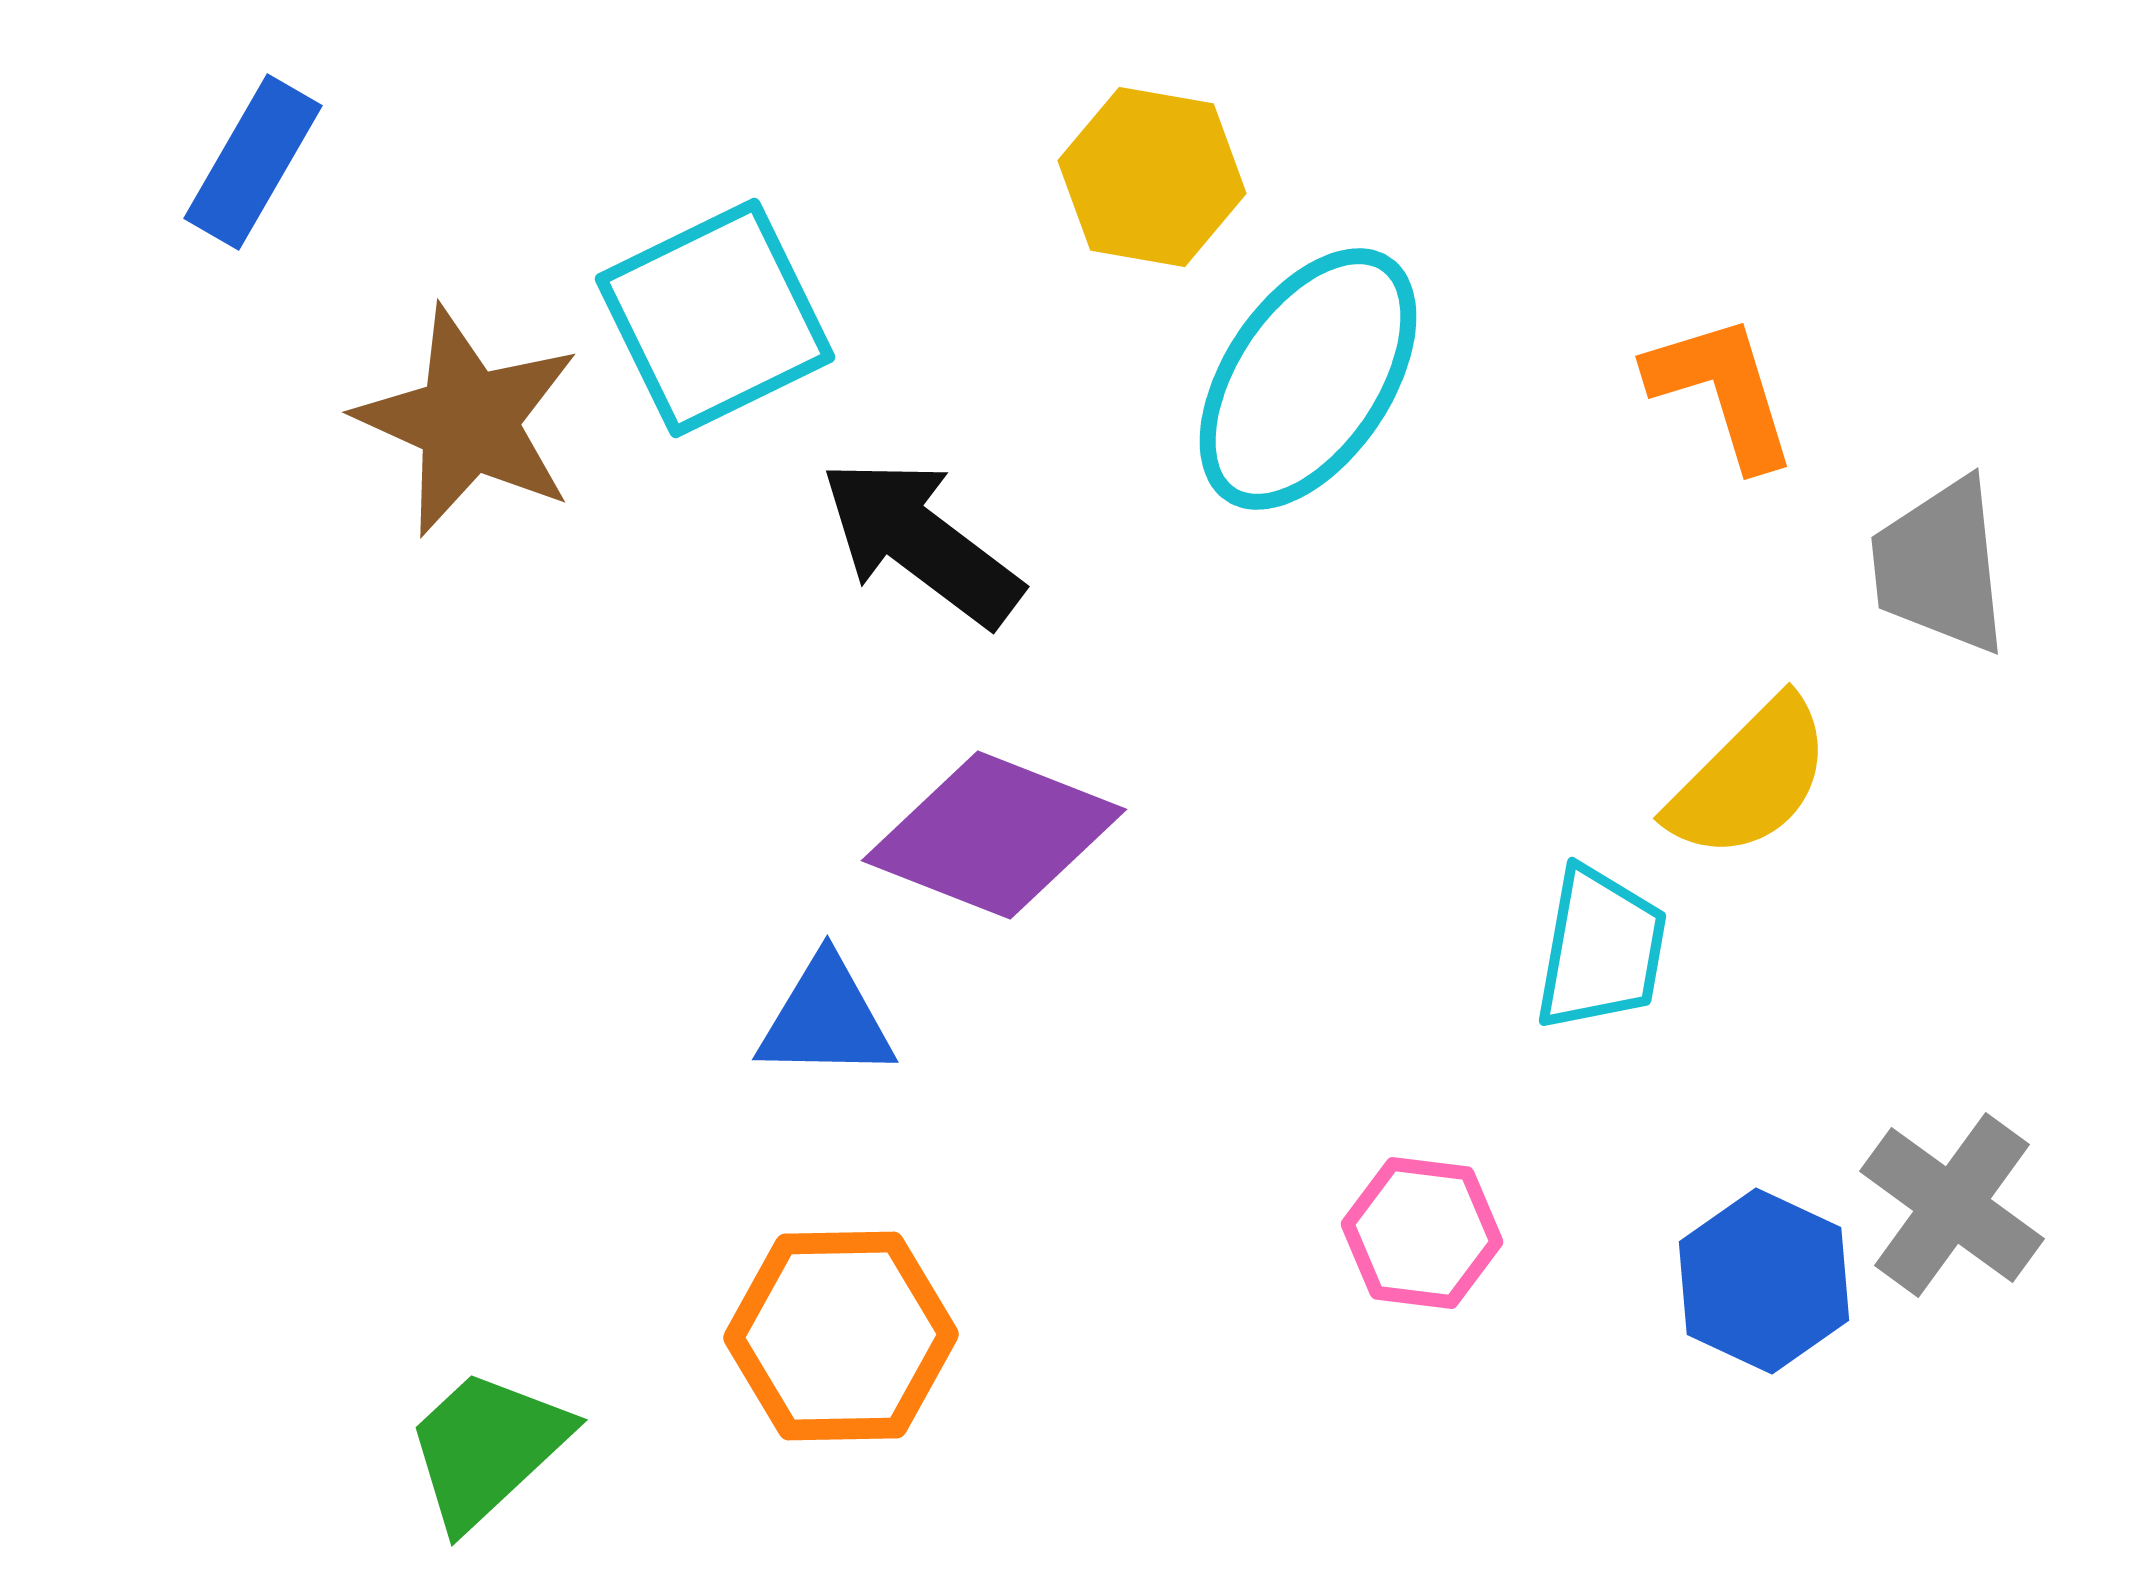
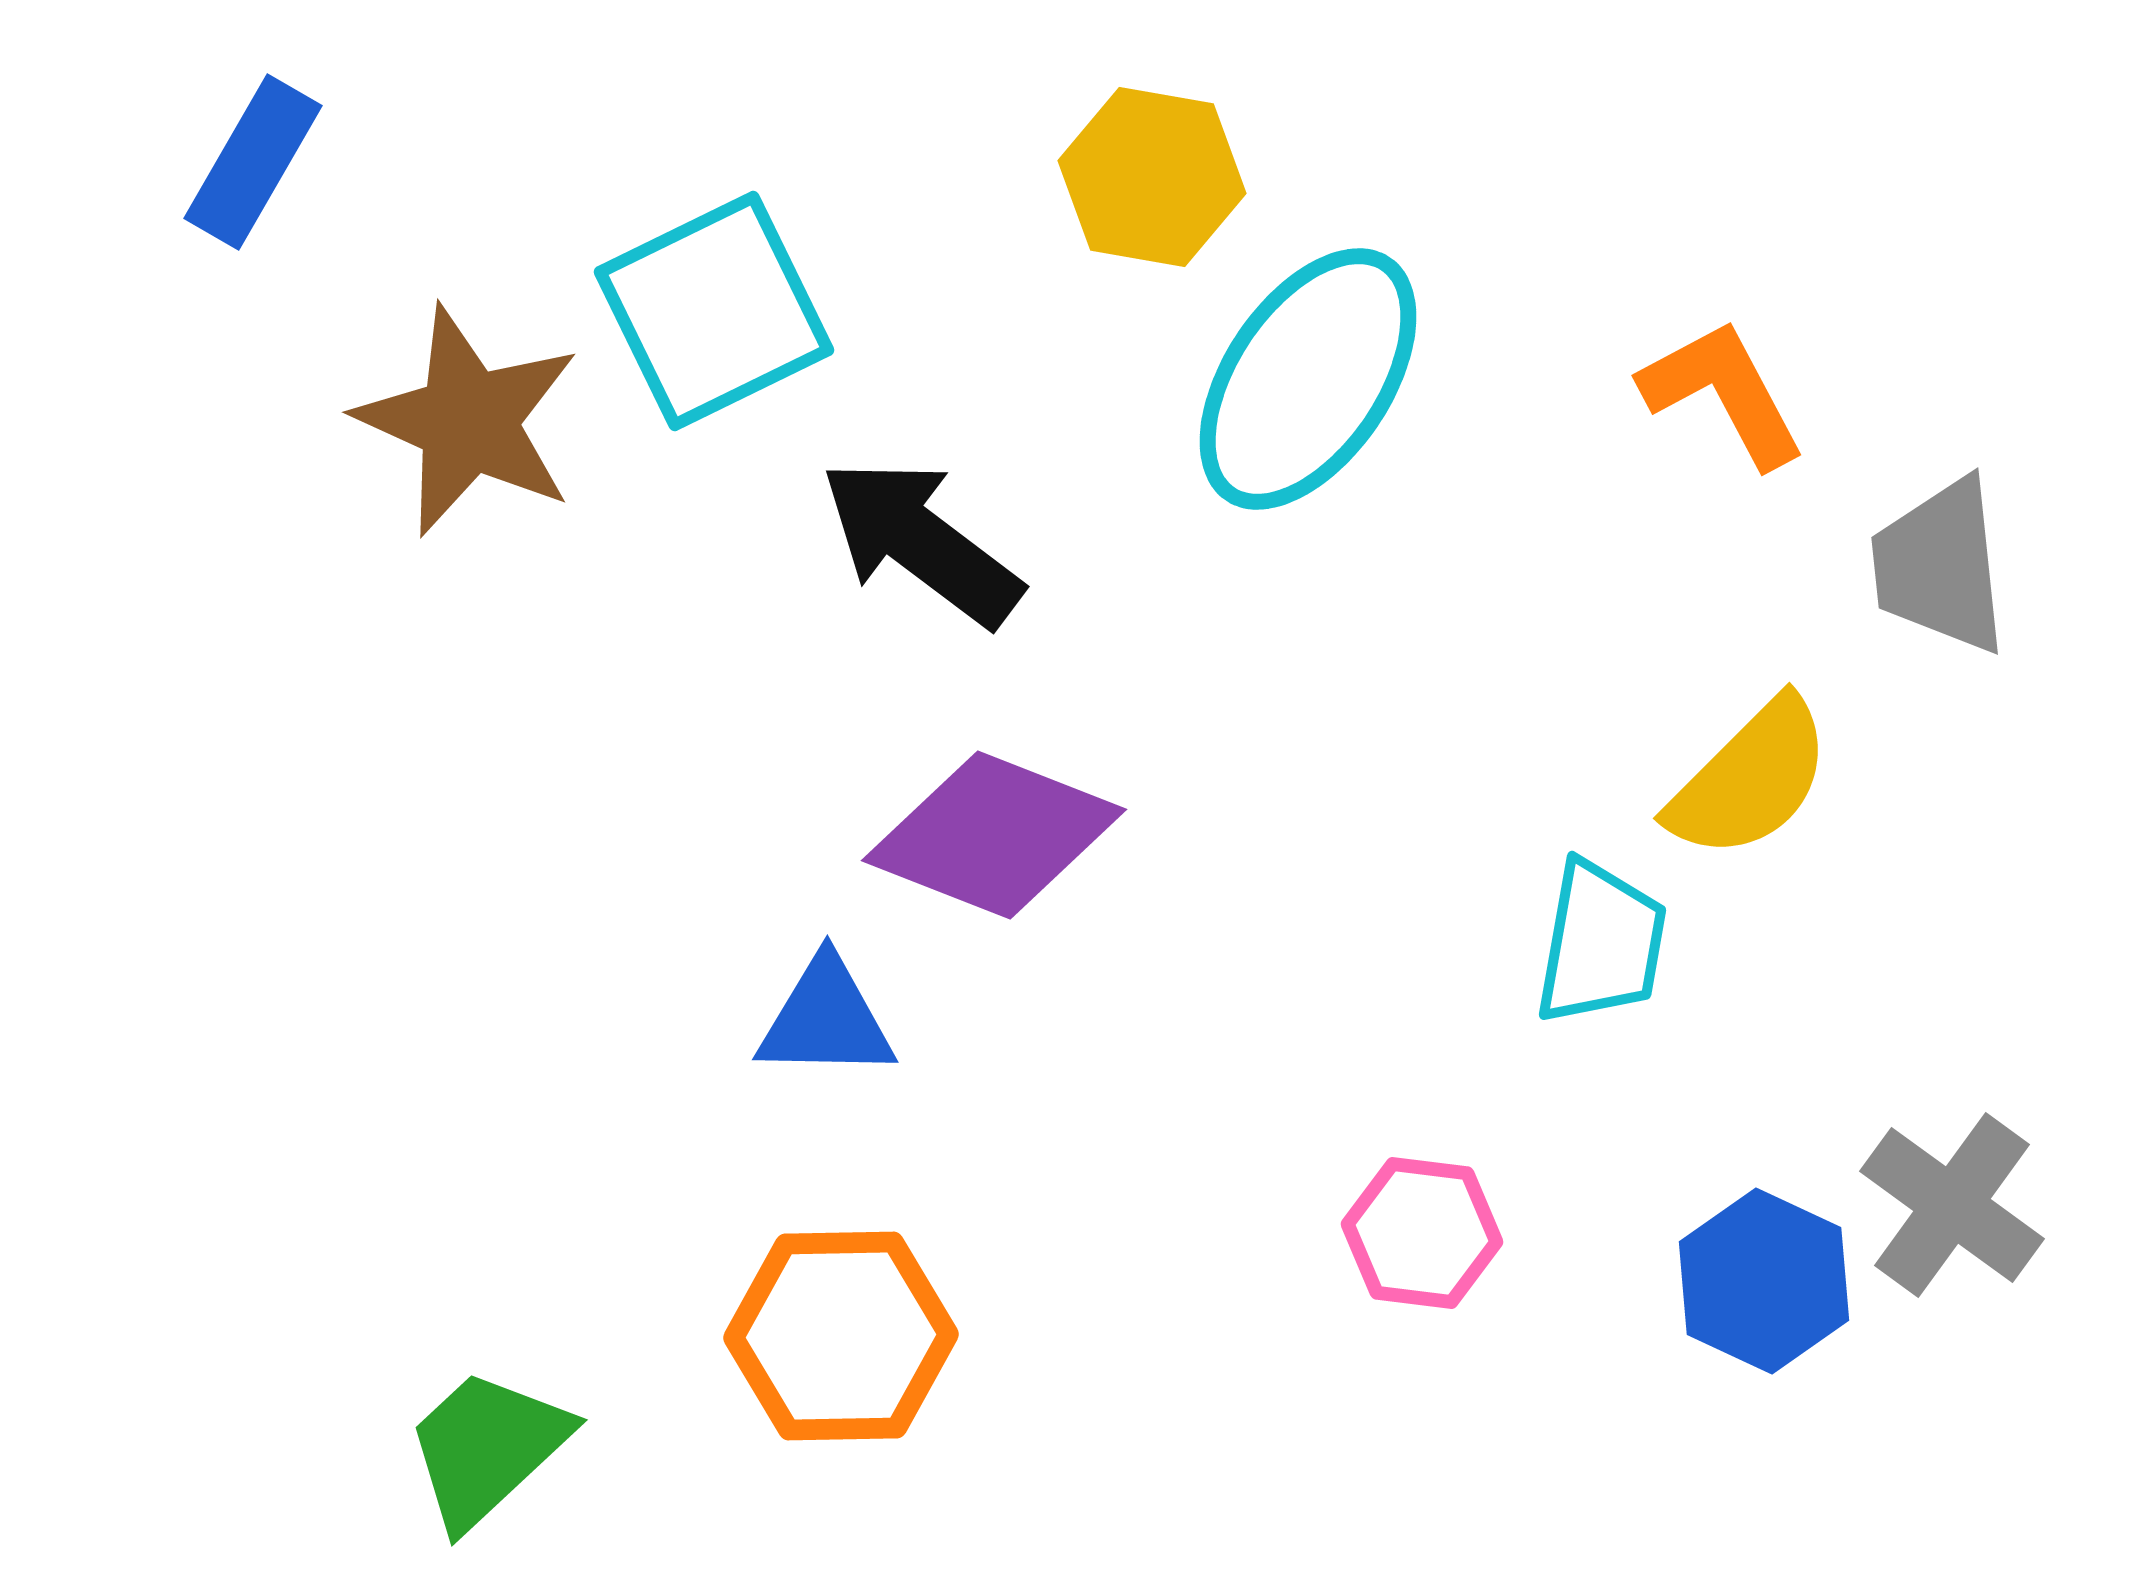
cyan square: moved 1 px left, 7 px up
orange L-shape: moved 1 px right, 2 px down; rotated 11 degrees counterclockwise
cyan trapezoid: moved 6 px up
